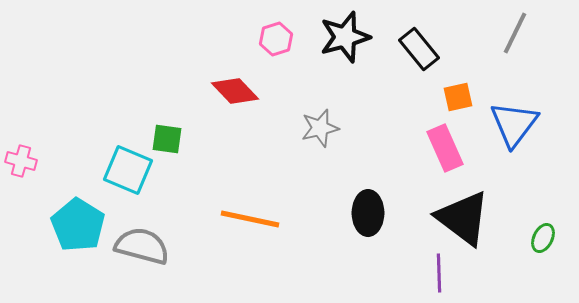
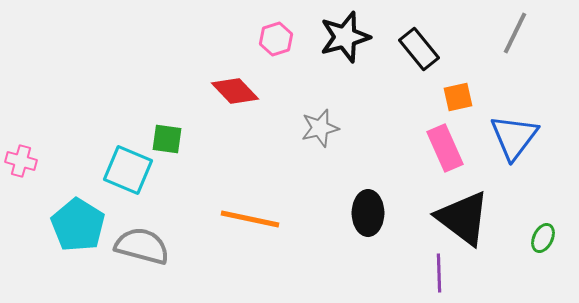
blue triangle: moved 13 px down
